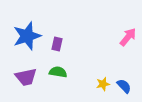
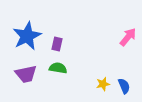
blue star: rotated 8 degrees counterclockwise
green semicircle: moved 4 px up
purple trapezoid: moved 3 px up
blue semicircle: rotated 21 degrees clockwise
